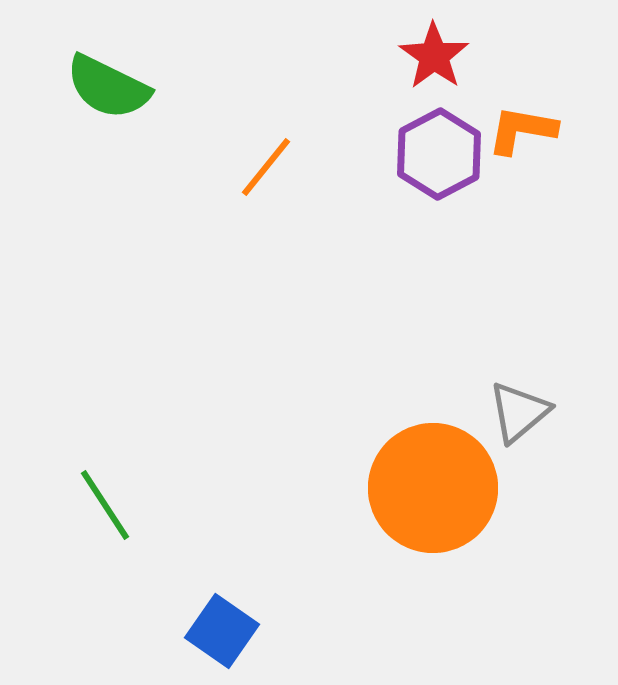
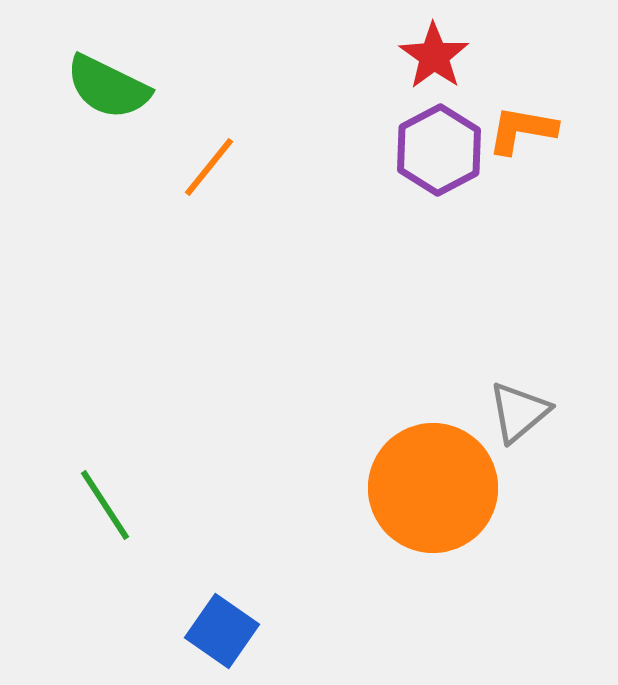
purple hexagon: moved 4 px up
orange line: moved 57 px left
